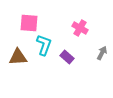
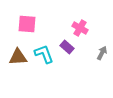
pink square: moved 2 px left, 1 px down
cyan L-shape: moved 9 px down; rotated 40 degrees counterclockwise
purple rectangle: moved 10 px up
